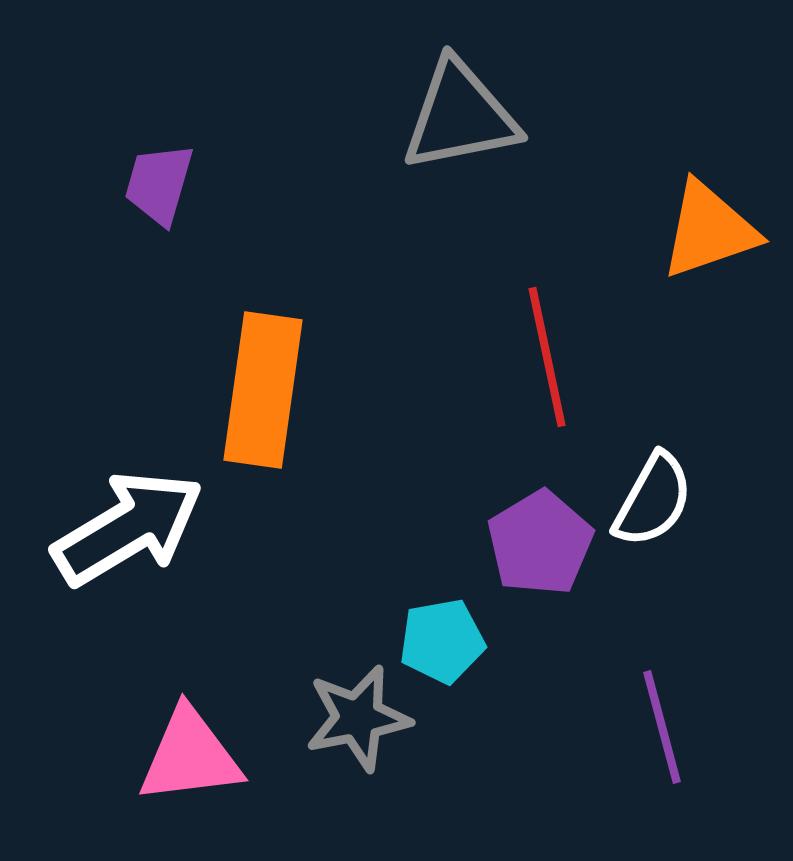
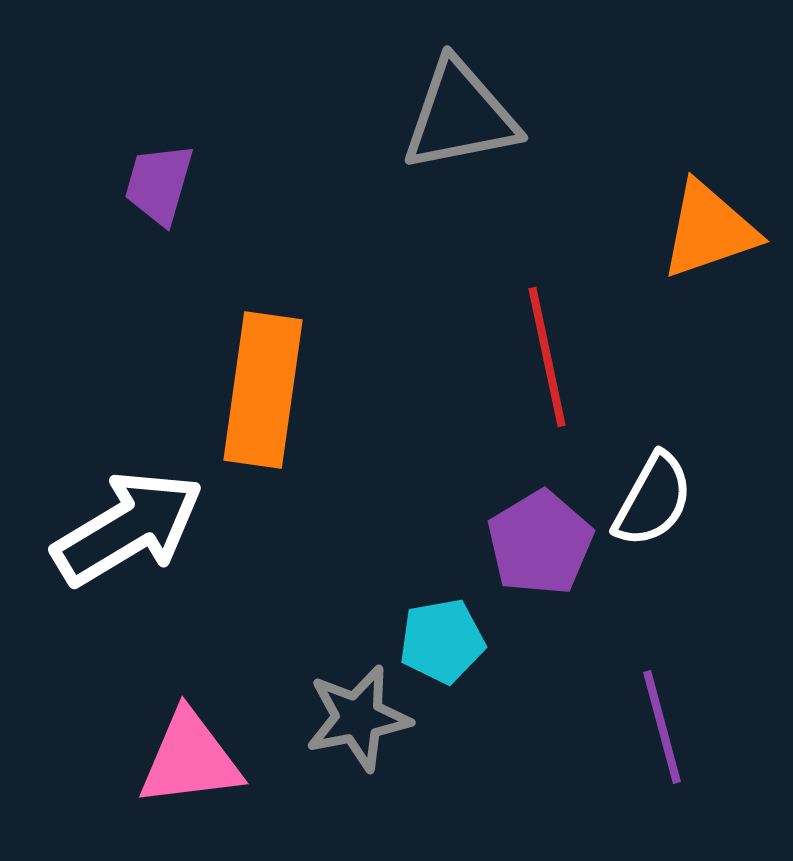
pink triangle: moved 3 px down
